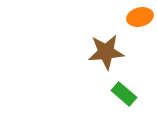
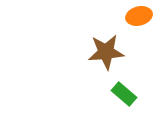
orange ellipse: moved 1 px left, 1 px up
